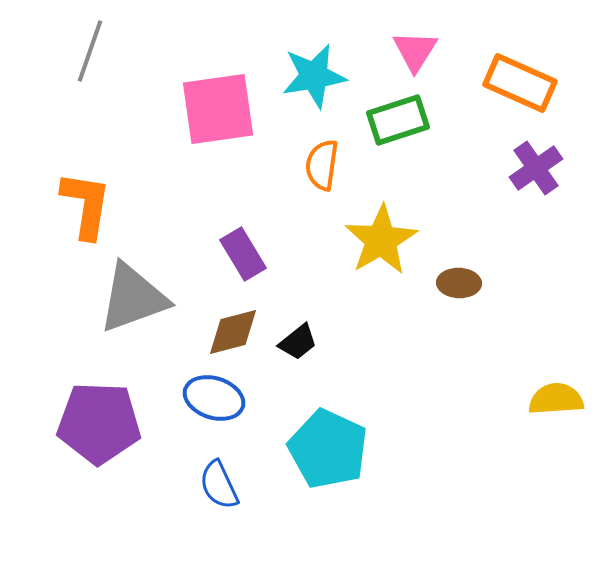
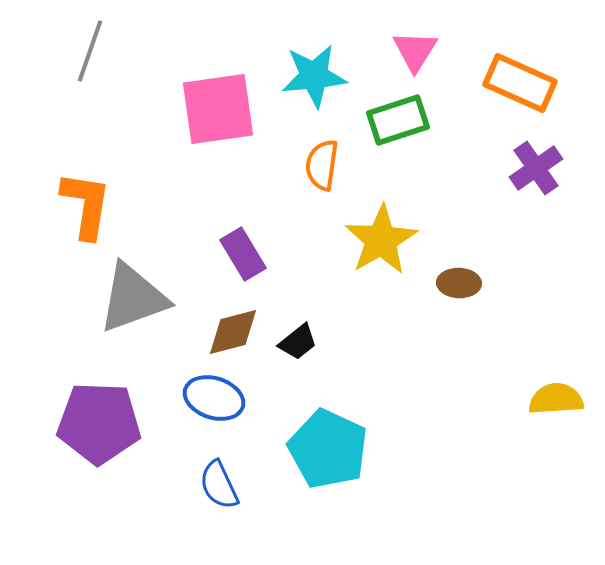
cyan star: rotated 4 degrees clockwise
